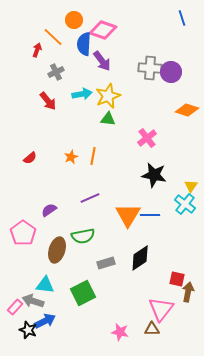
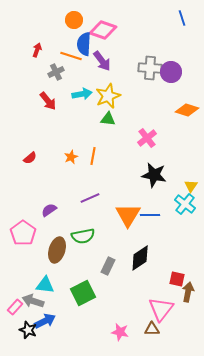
orange line at (53, 37): moved 18 px right, 19 px down; rotated 25 degrees counterclockwise
gray rectangle at (106, 263): moved 2 px right, 3 px down; rotated 48 degrees counterclockwise
